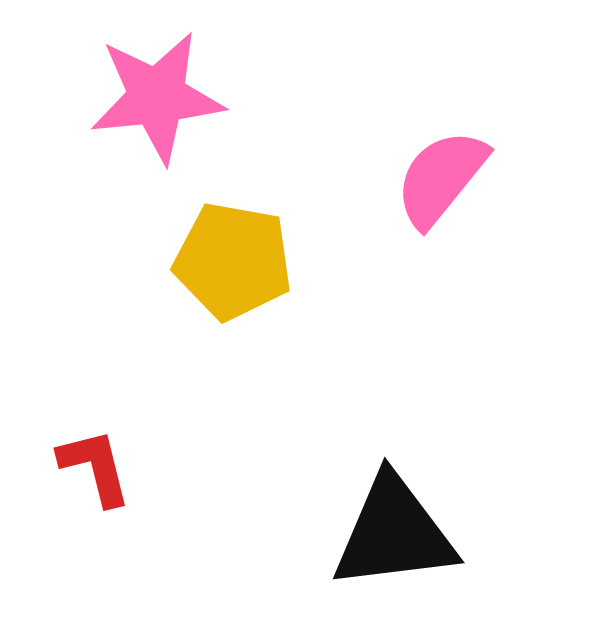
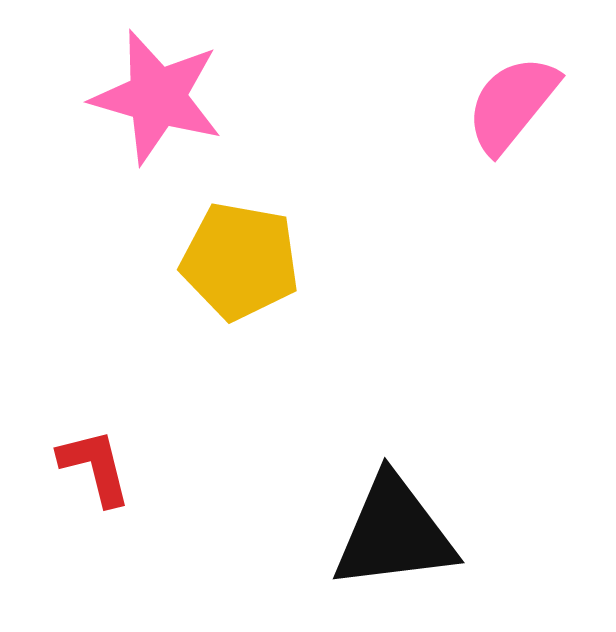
pink star: rotated 22 degrees clockwise
pink semicircle: moved 71 px right, 74 px up
yellow pentagon: moved 7 px right
